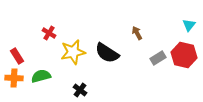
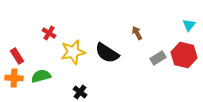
black cross: moved 2 px down
